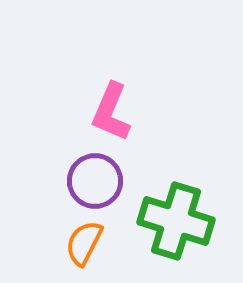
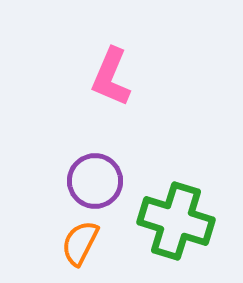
pink L-shape: moved 35 px up
orange semicircle: moved 4 px left
